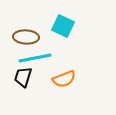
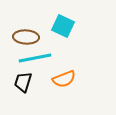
black trapezoid: moved 5 px down
